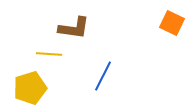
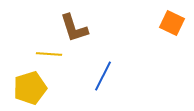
brown L-shape: rotated 64 degrees clockwise
